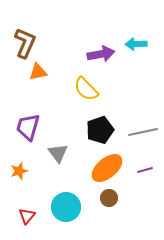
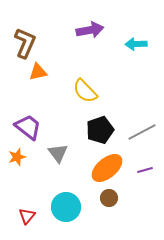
purple arrow: moved 11 px left, 24 px up
yellow semicircle: moved 1 px left, 2 px down
purple trapezoid: rotated 112 degrees clockwise
gray line: moved 1 px left; rotated 16 degrees counterclockwise
orange star: moved 2 px left, 14 px up
